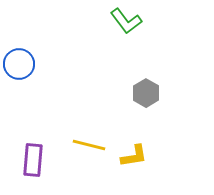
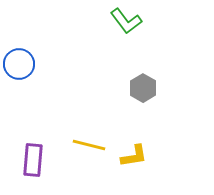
gray hexagon: moved 3 px left, 5 px up
